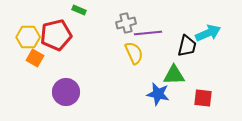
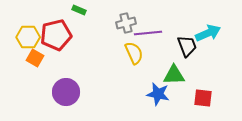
black trapezoid: rotated 35 degrees counterclockwise
